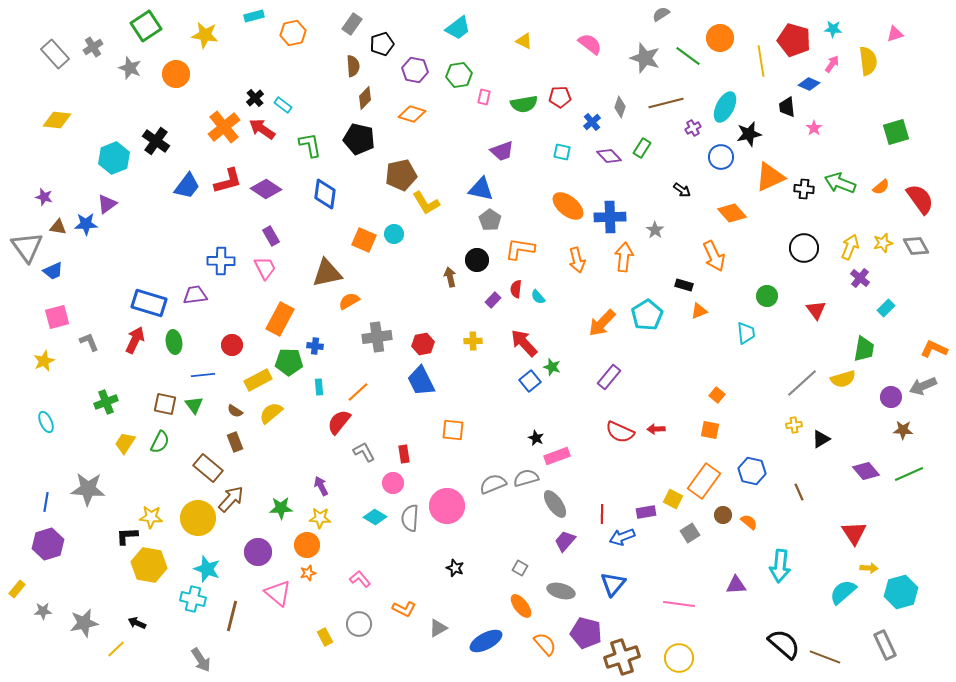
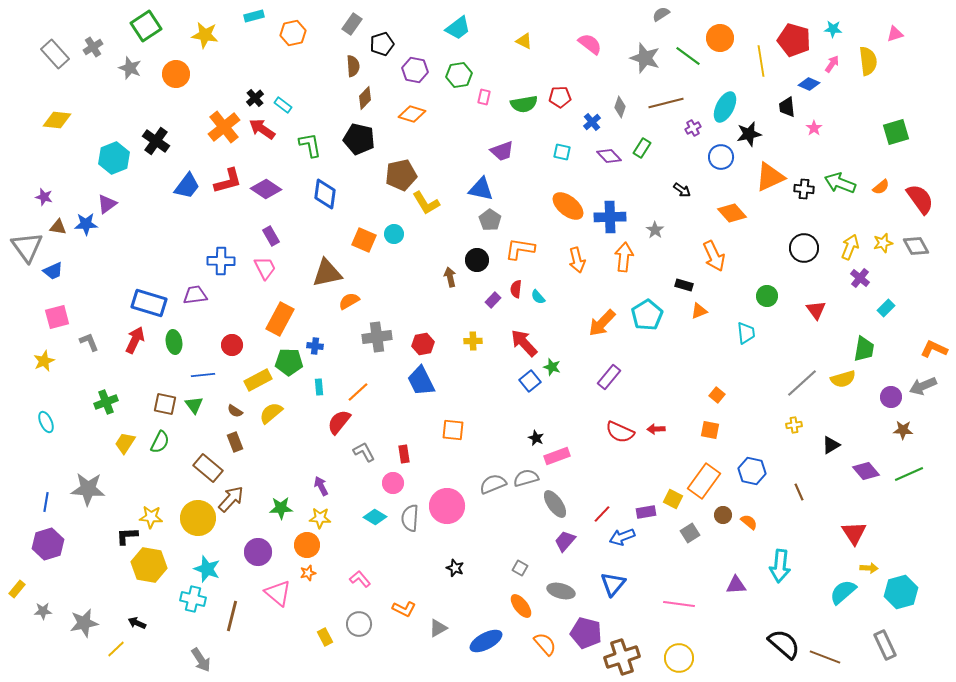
black triangle at (821, 439): moved 10 px right, 6 px down
red line at (602, 514): rotated 42 degrees clockwise
